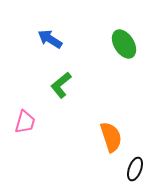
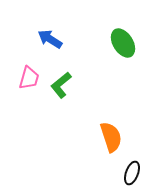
green ellipse: moved 1 px left, 1 px up
pink trapezoid: moved 4 px right, 44 px up
black ellipse: moved 3 px left, 4 px down
